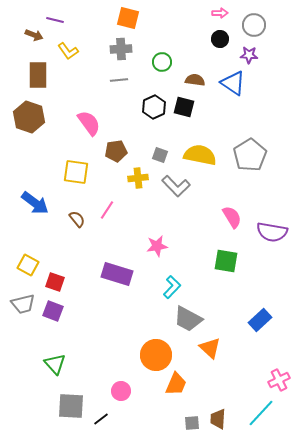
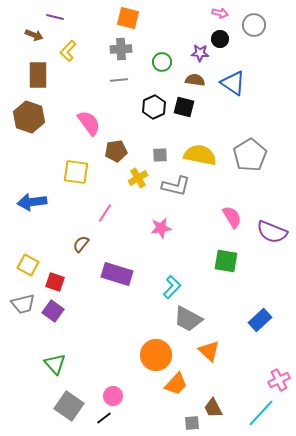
pink arrow at (220, 13): rotated 14 degrees clockwise
purple line at (55, 20): moved 3 px up
yellow L-shape at (68, 51): rotated 80 degrees clockwise
purple star at (249, 55): moved 49 px left, 2 px up
gray square at (160, 155): rotated 21 degrees counterclockwise
yellow cross at (138, 178): rotated 24 degrees counterclockwise
gray L-shape at (176, 186): rotated 32 degrees counterclockwise
blue arrow at (35, 203): moved 3 px left, 1 px up; rotated 136 degrees clockwise
pink line at (107, 210): moved 2 px left, 3 px down
brown semicircle at (77, 219): moved 4 px right, 25 px down; rotated 102 degrees counterclockwise
purple semicircle at (272, 232): rotated 12 degrees clockwise
pink star at (157, 246): moved 4 px right, 18 px up
purple square at (53, 311): rotated 15 degrees clockwise
orange triangle at (210, 348): moved 1 px left, 3 px down
orange trapezoid at (176, 384): rotated 20 degrees clockwise
pink circle at (121, 391): moved 8 px left, 5 px down
gray square at (71, 406): moved 2 px left; rotated 32 degrees clockwise
black line at (101, 419): moved 3 px right, 1 px up
brown trapezoid at (218, 419): moved 5 px left, 11 px up; rotated 30 degrees counterclockwise
